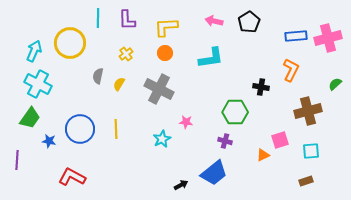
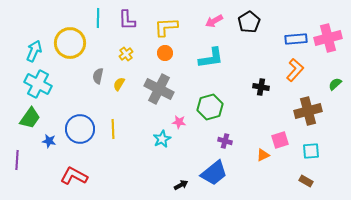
pink arrow: rotated 42 degrees counterclockwise
blue rectangle: moved 3 px down
orange L-shape: moved 4 px right; rotated 15 degrees clockwise
green hexagon: moved 25 px left, 5 px up; rotated 15 degrees counterclockwise
pink star: moved 7 px left
yellow line: moved 3 px left
red L-shape: moved 2 px right, 1 px up
brown rectangle: rotated 48 degrees clockwise
